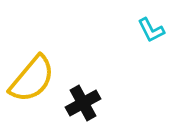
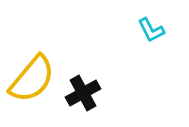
black cross: moved 10 px up
